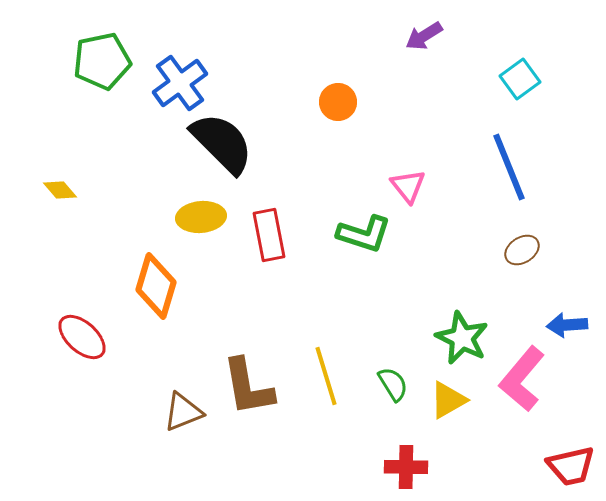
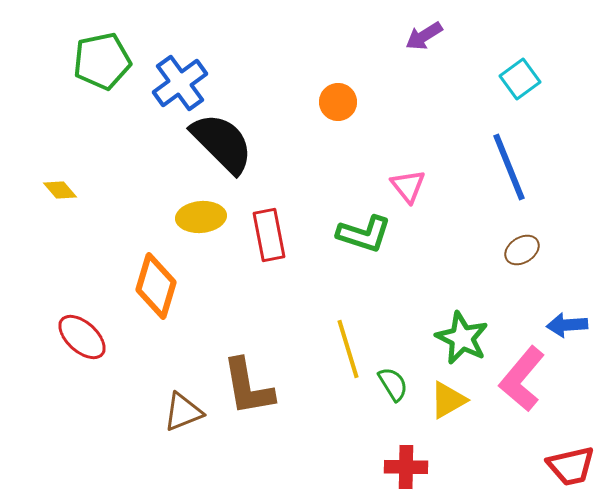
yellow line: moved 22 px right, 27 px up
